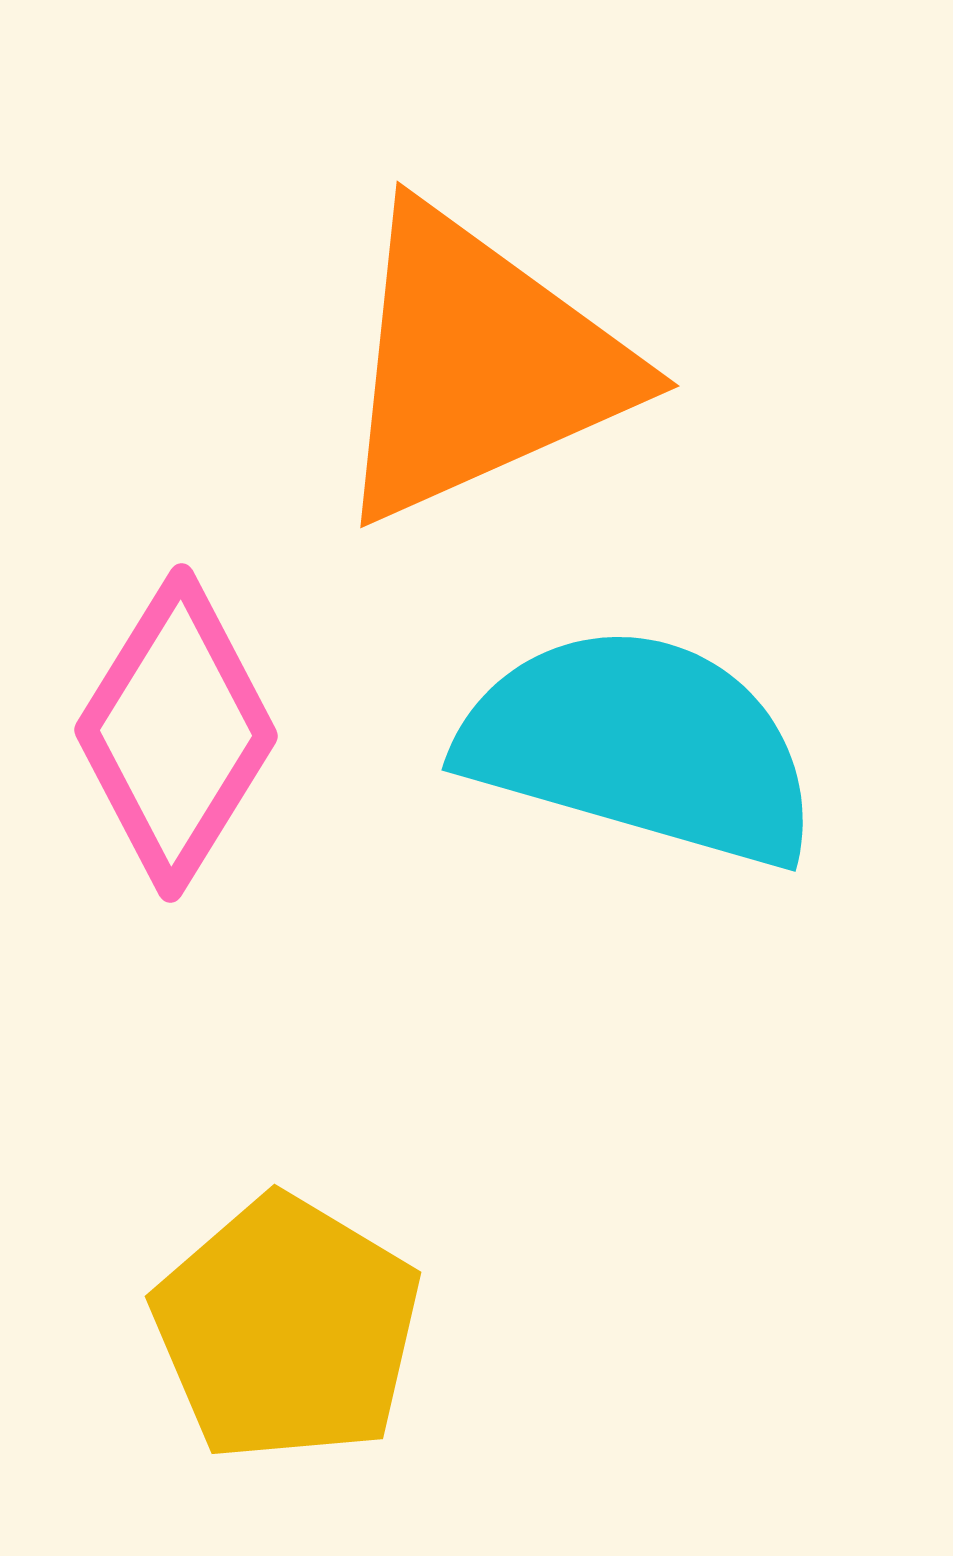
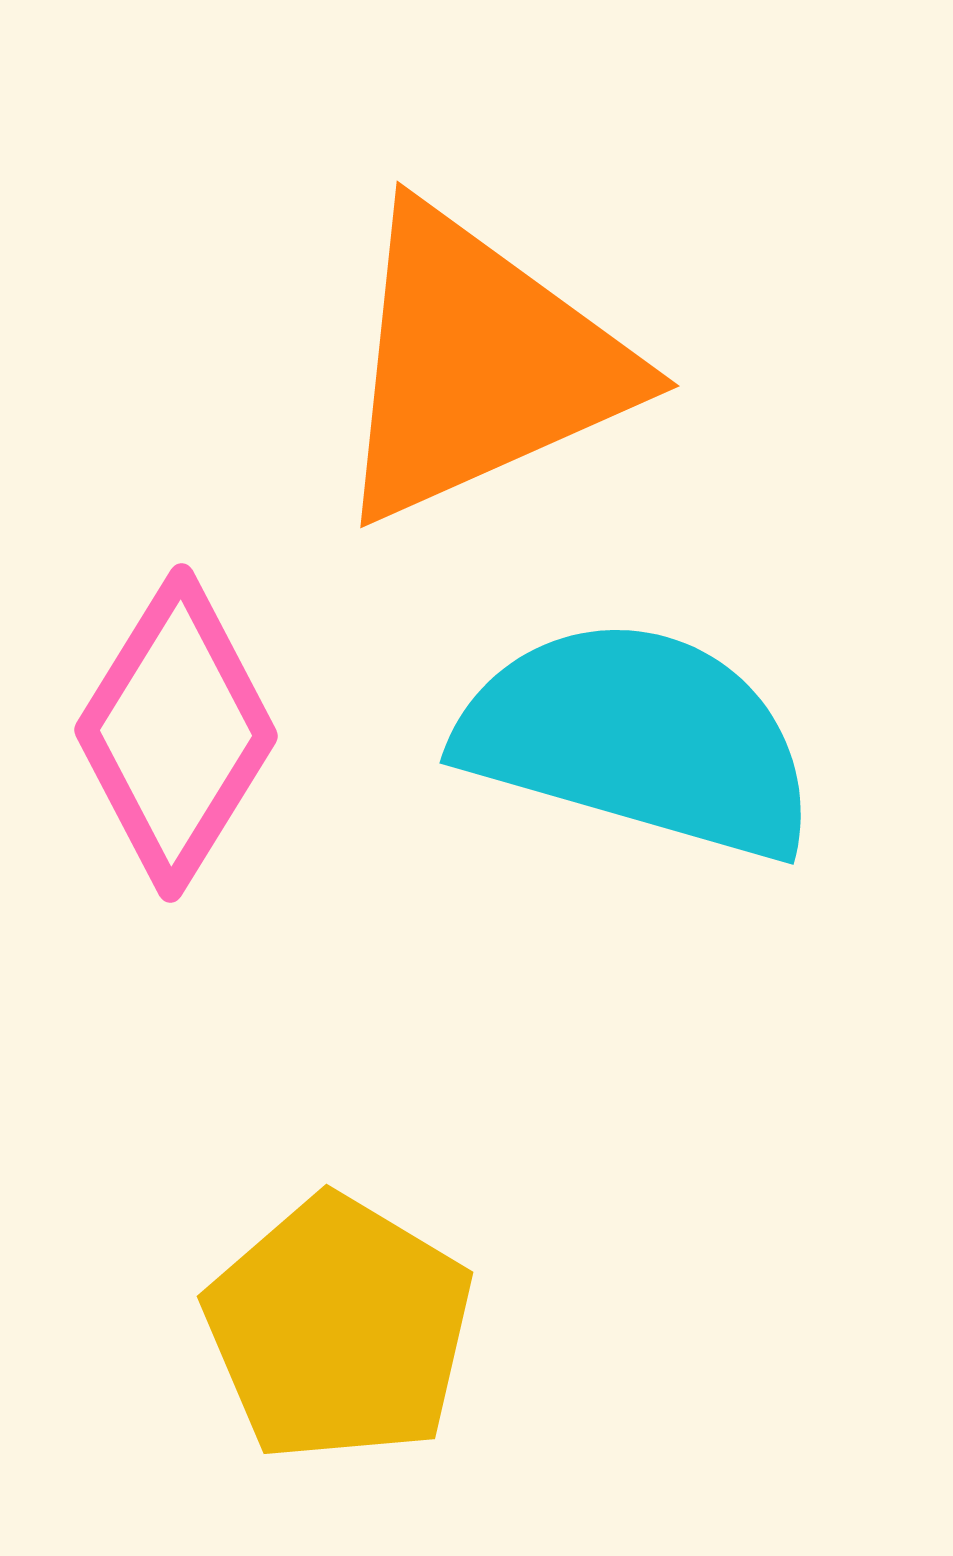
cyan semicircle: moved 2 px left, 7 px up
yellow pentagon: moved 52 px right
